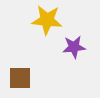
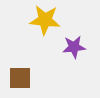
yellow star: moved 2 px left
